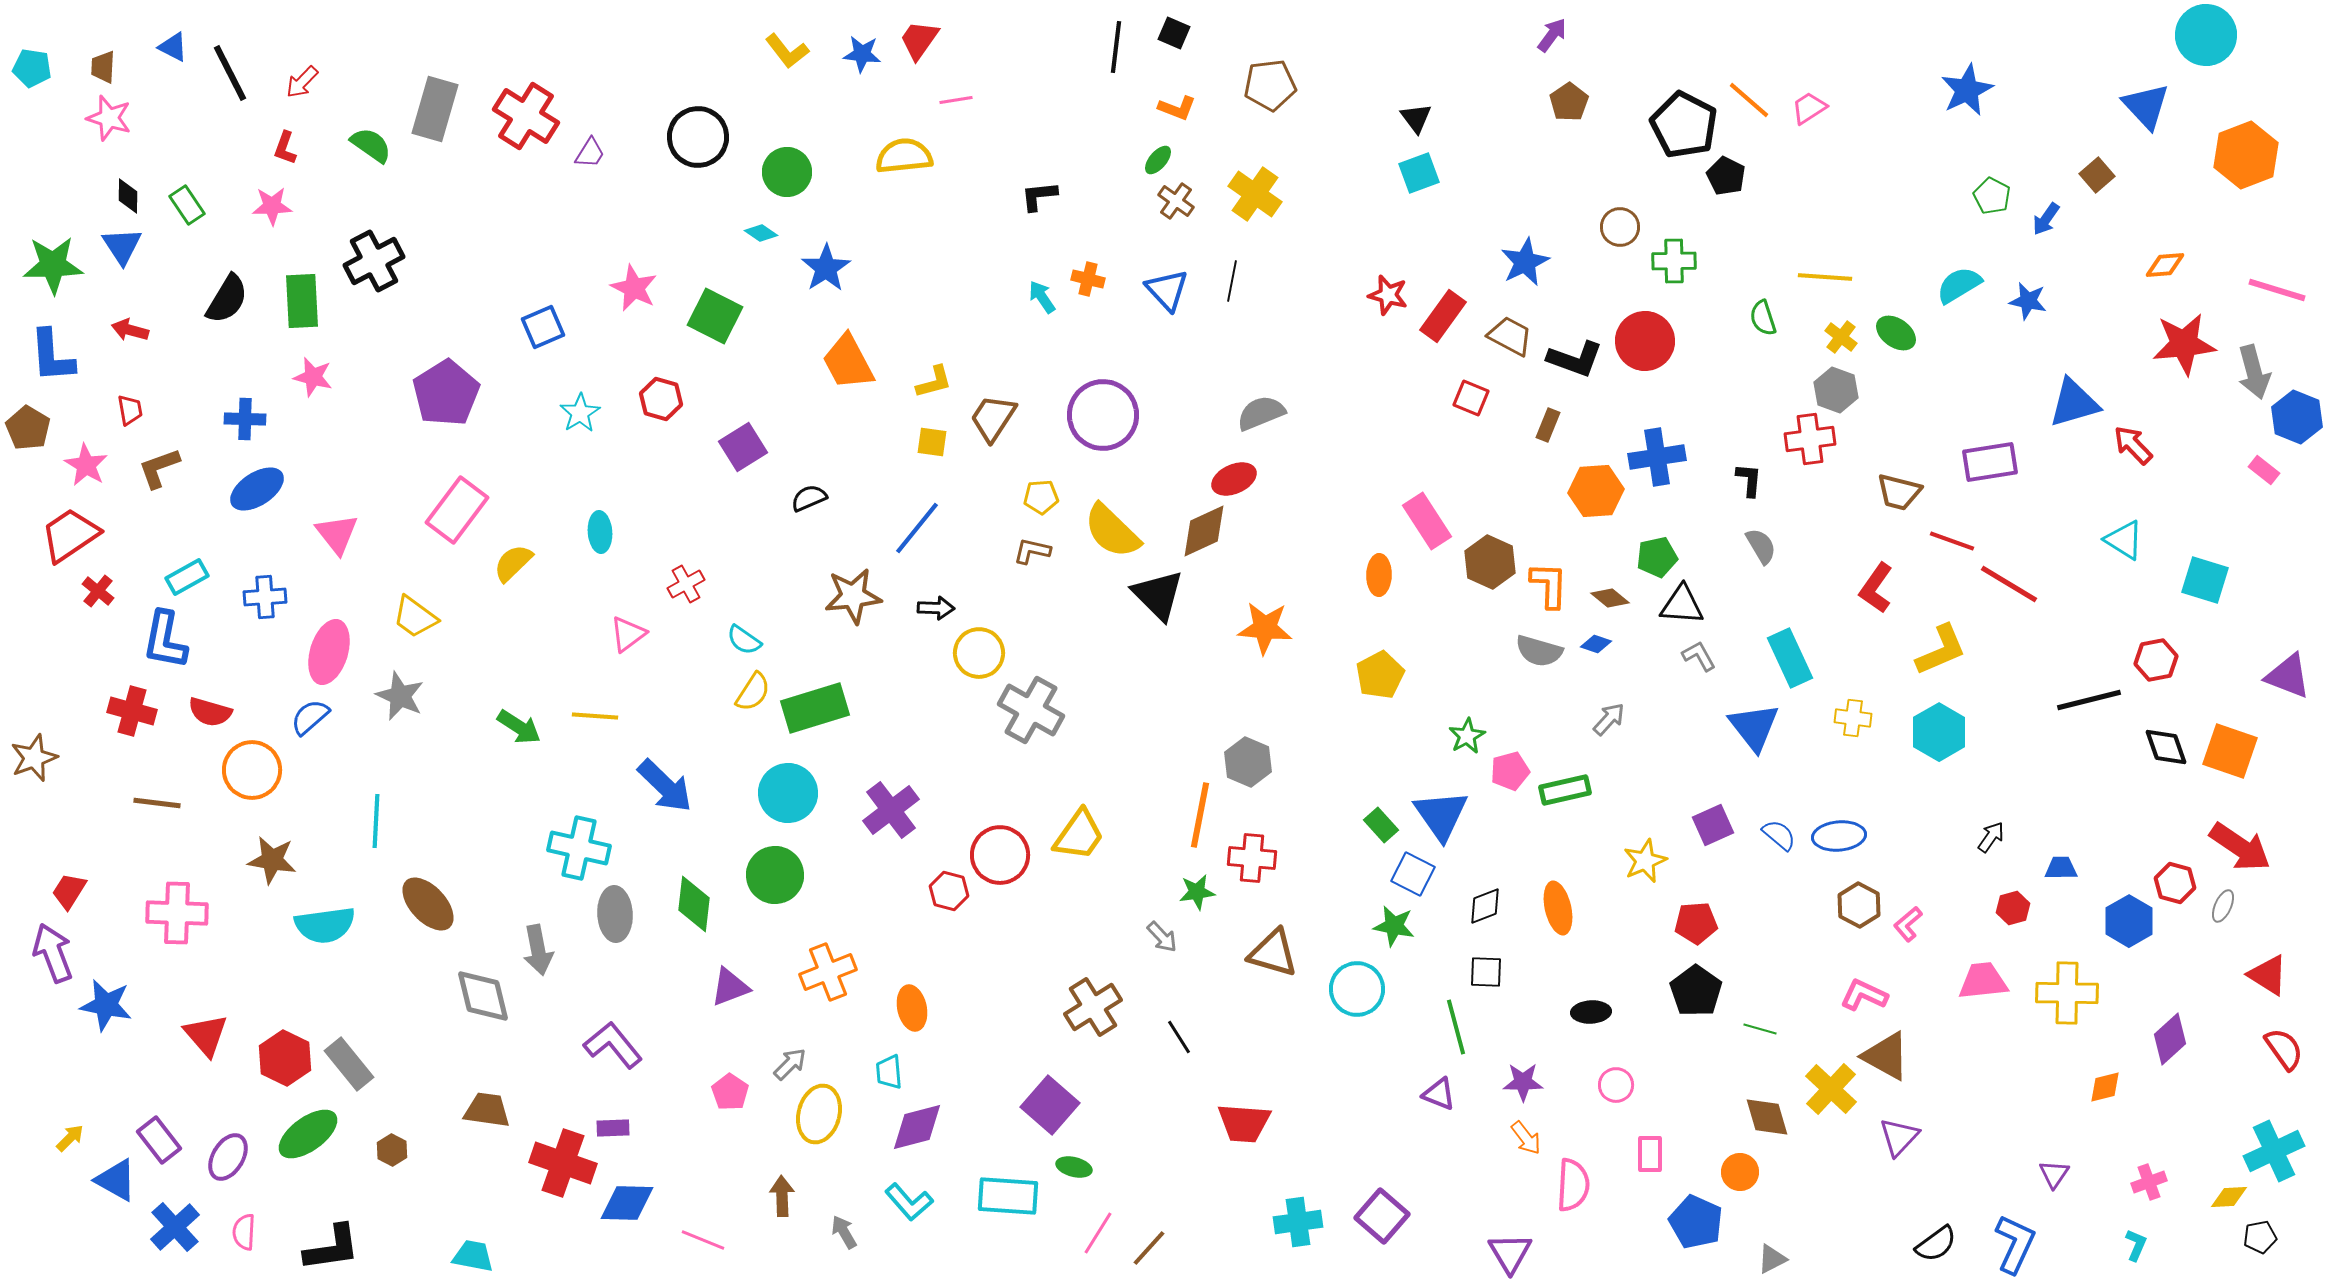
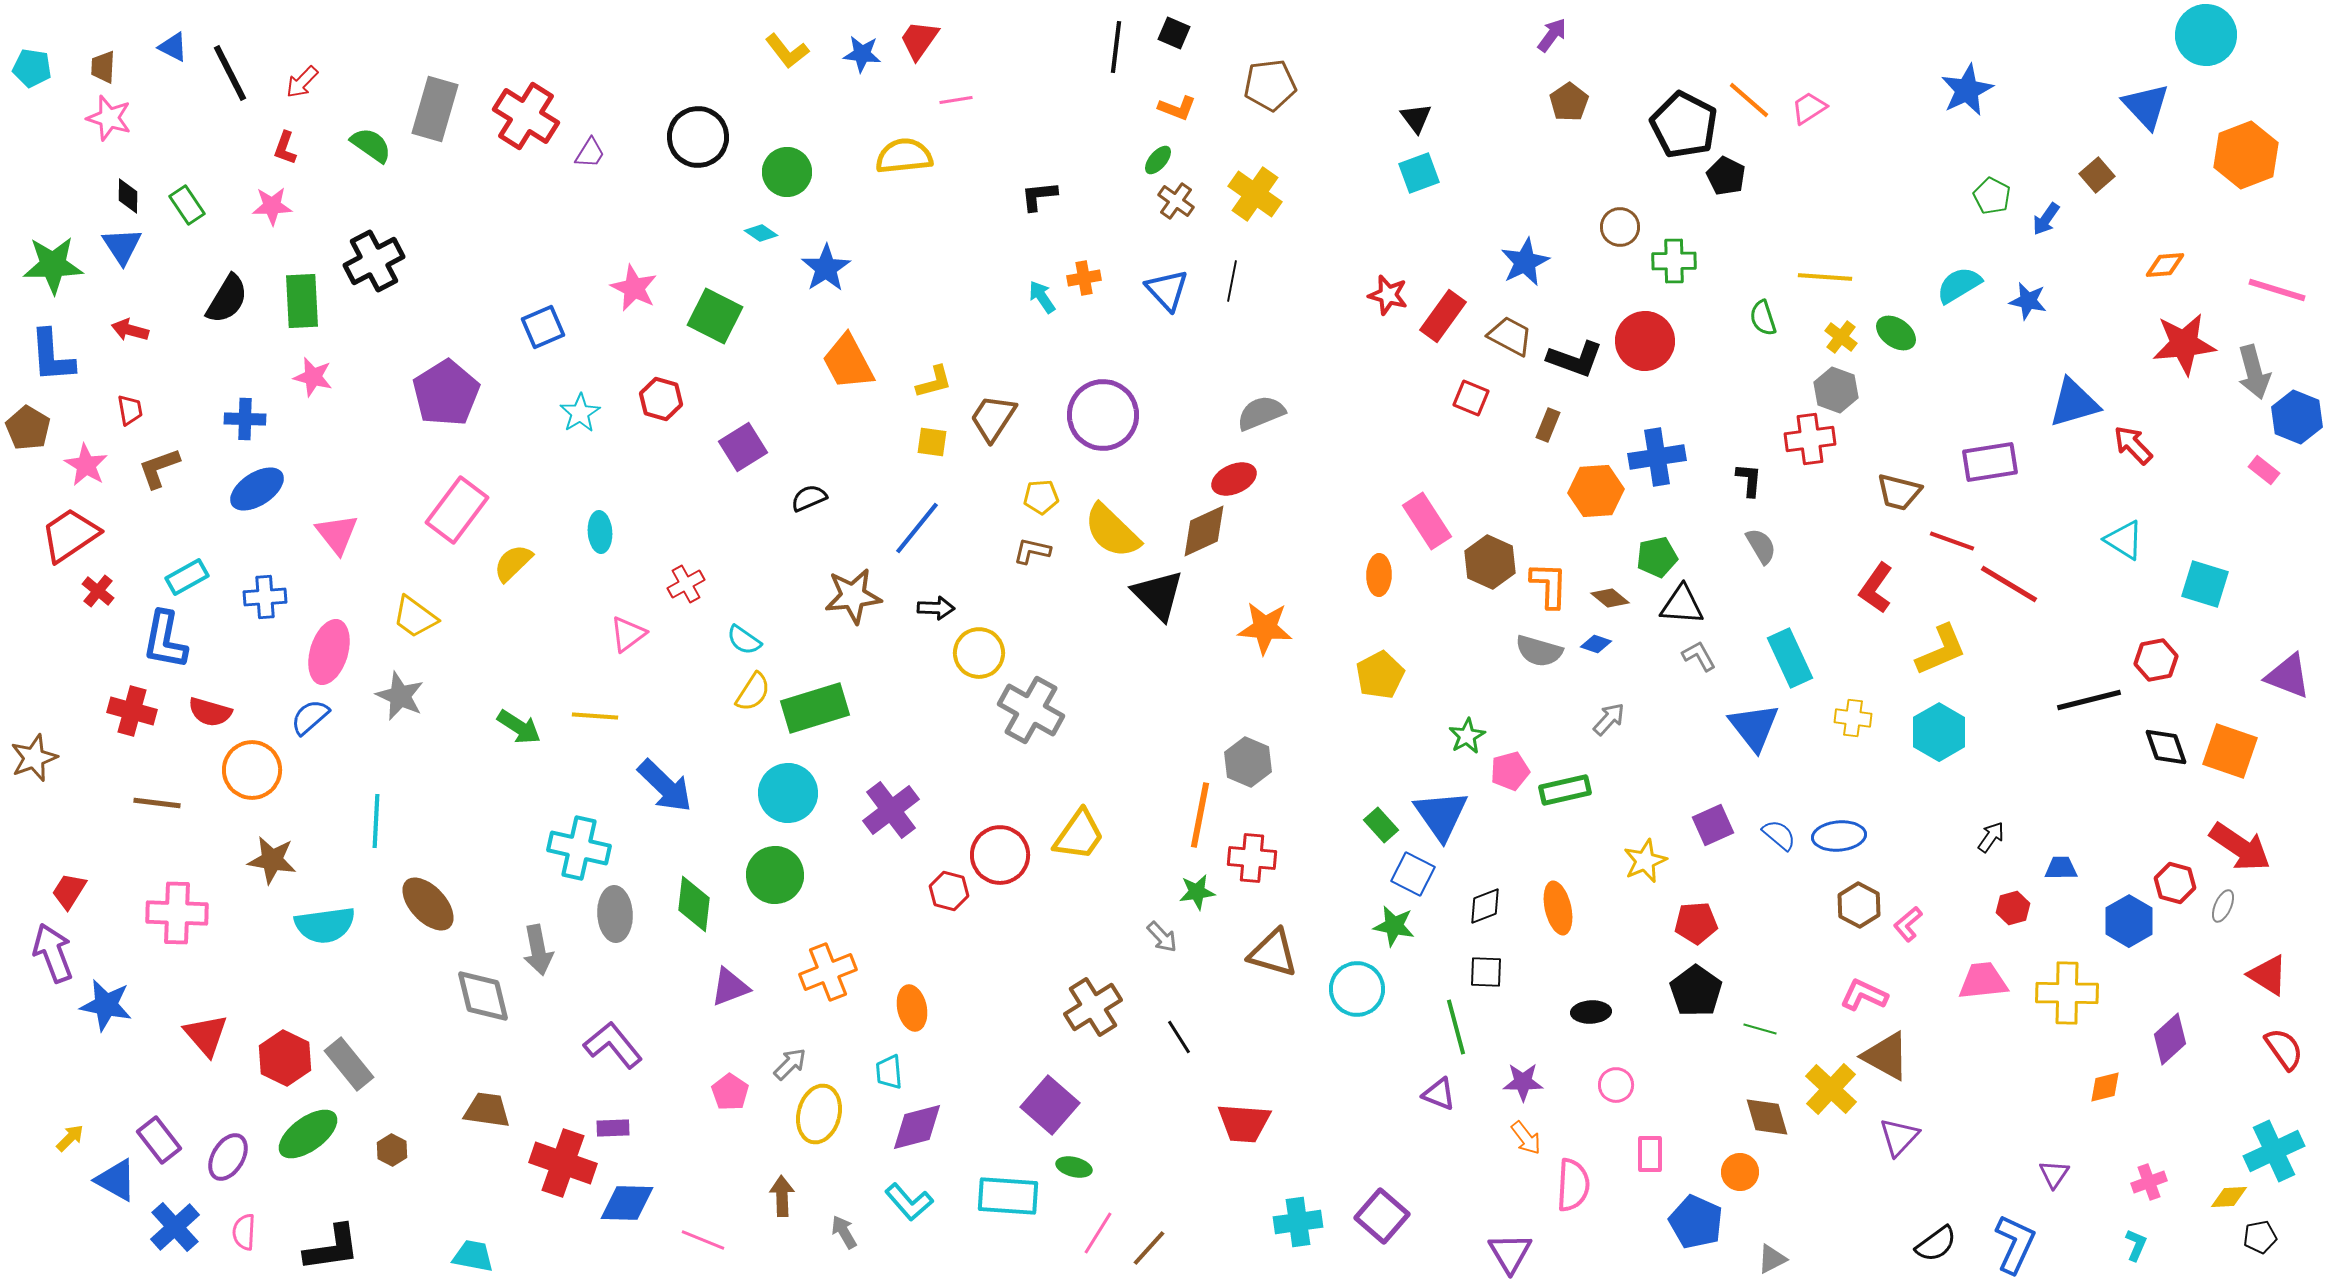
orange cross at (1088, 279): moved 4 px left, 1 px up; rotated 24 degrees counterclockwise
cyan square at (2205, 580): moved 4 px down
